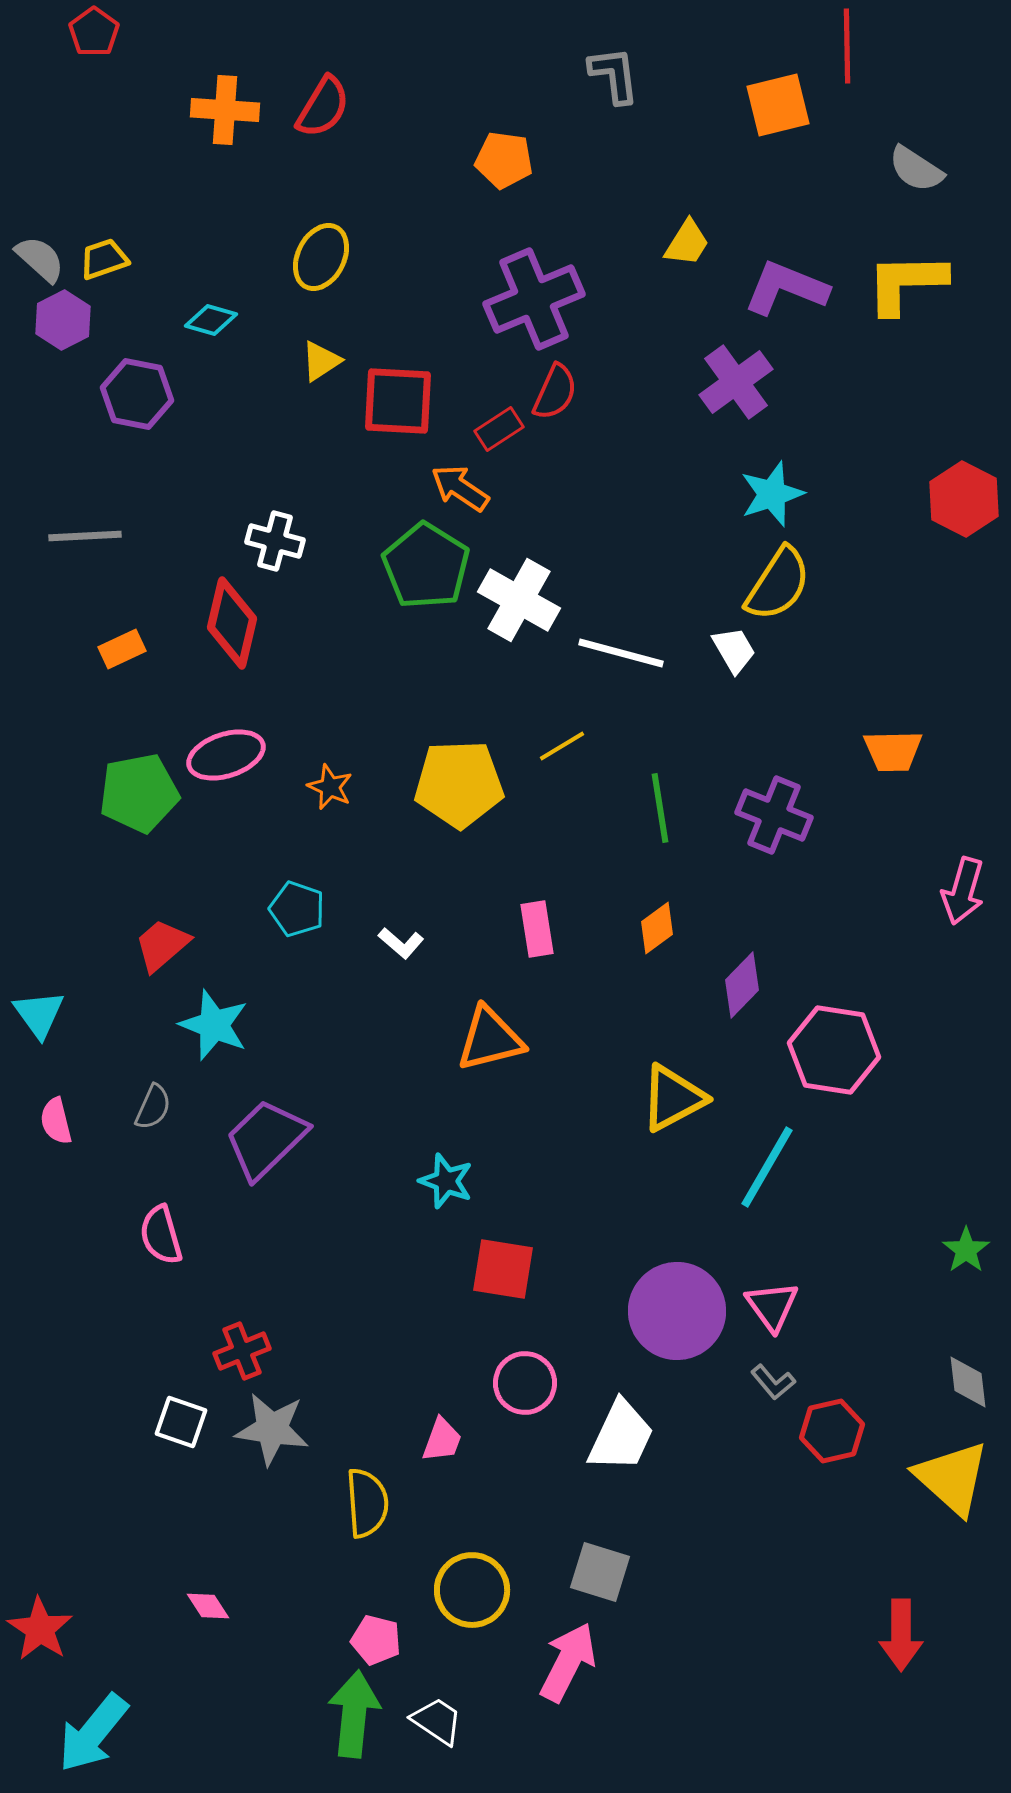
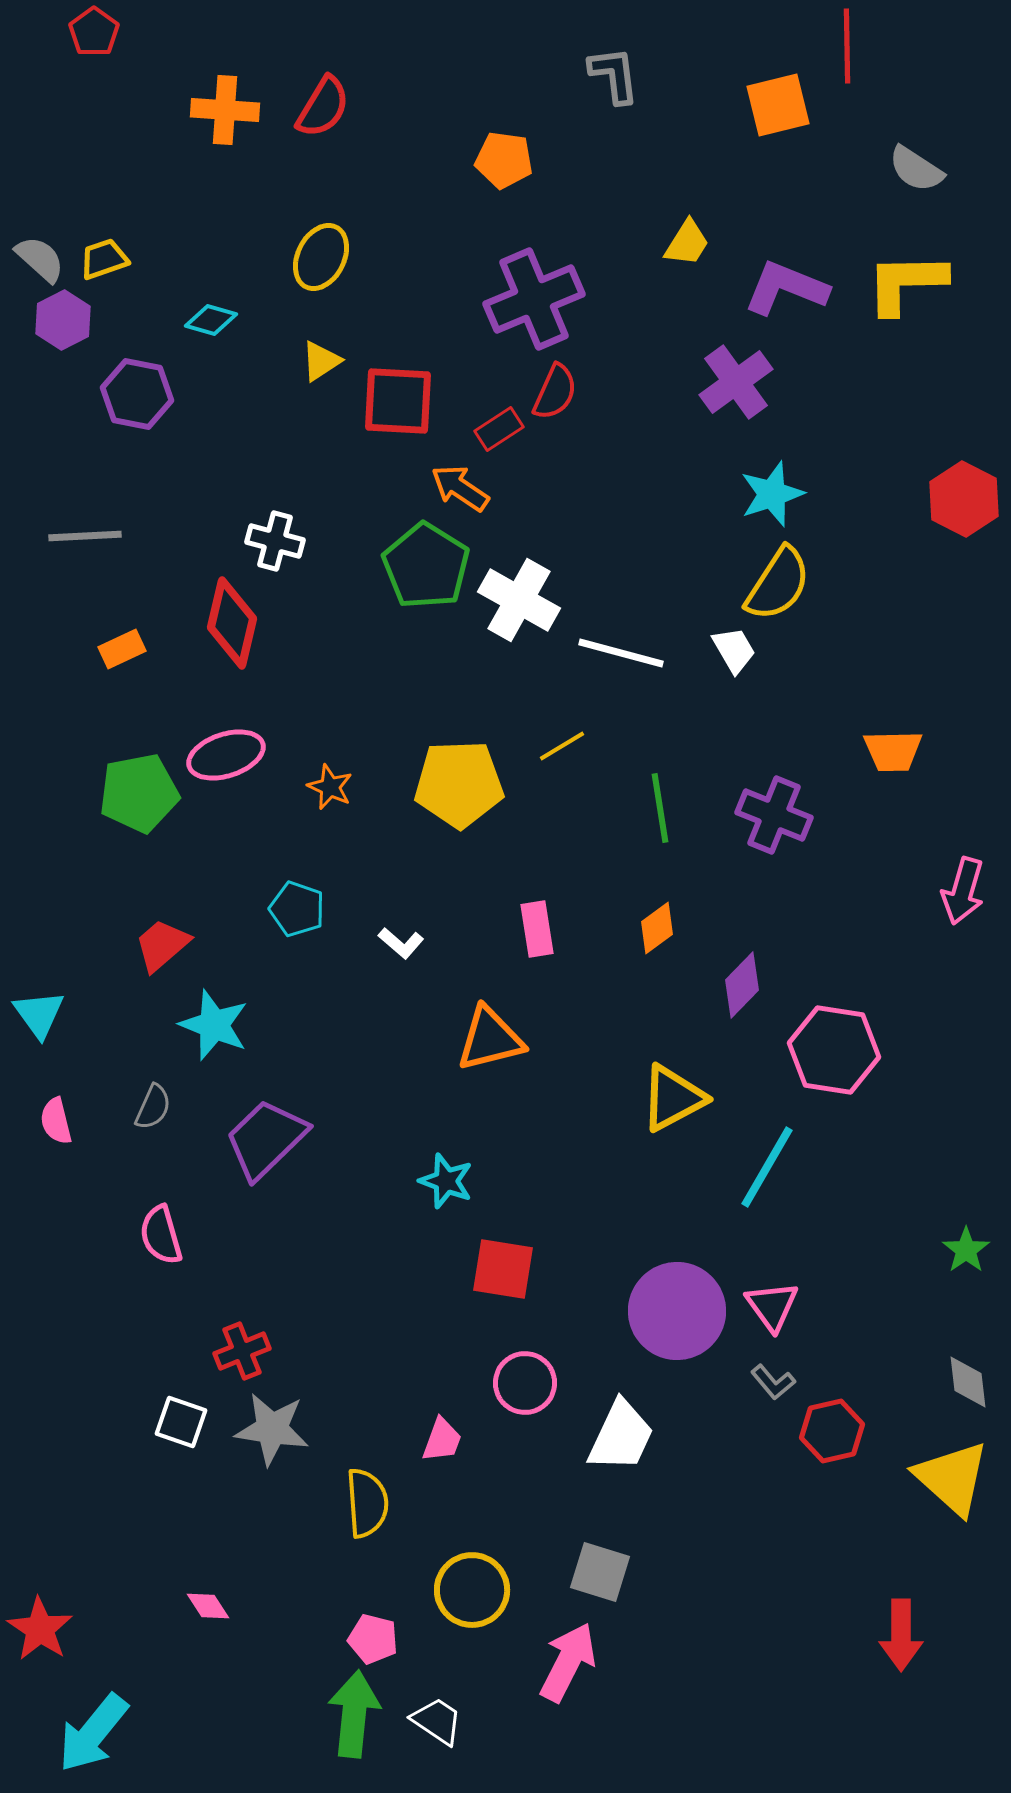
pink pentagon at (376, 1640): moved 3 px left, 1 px up
